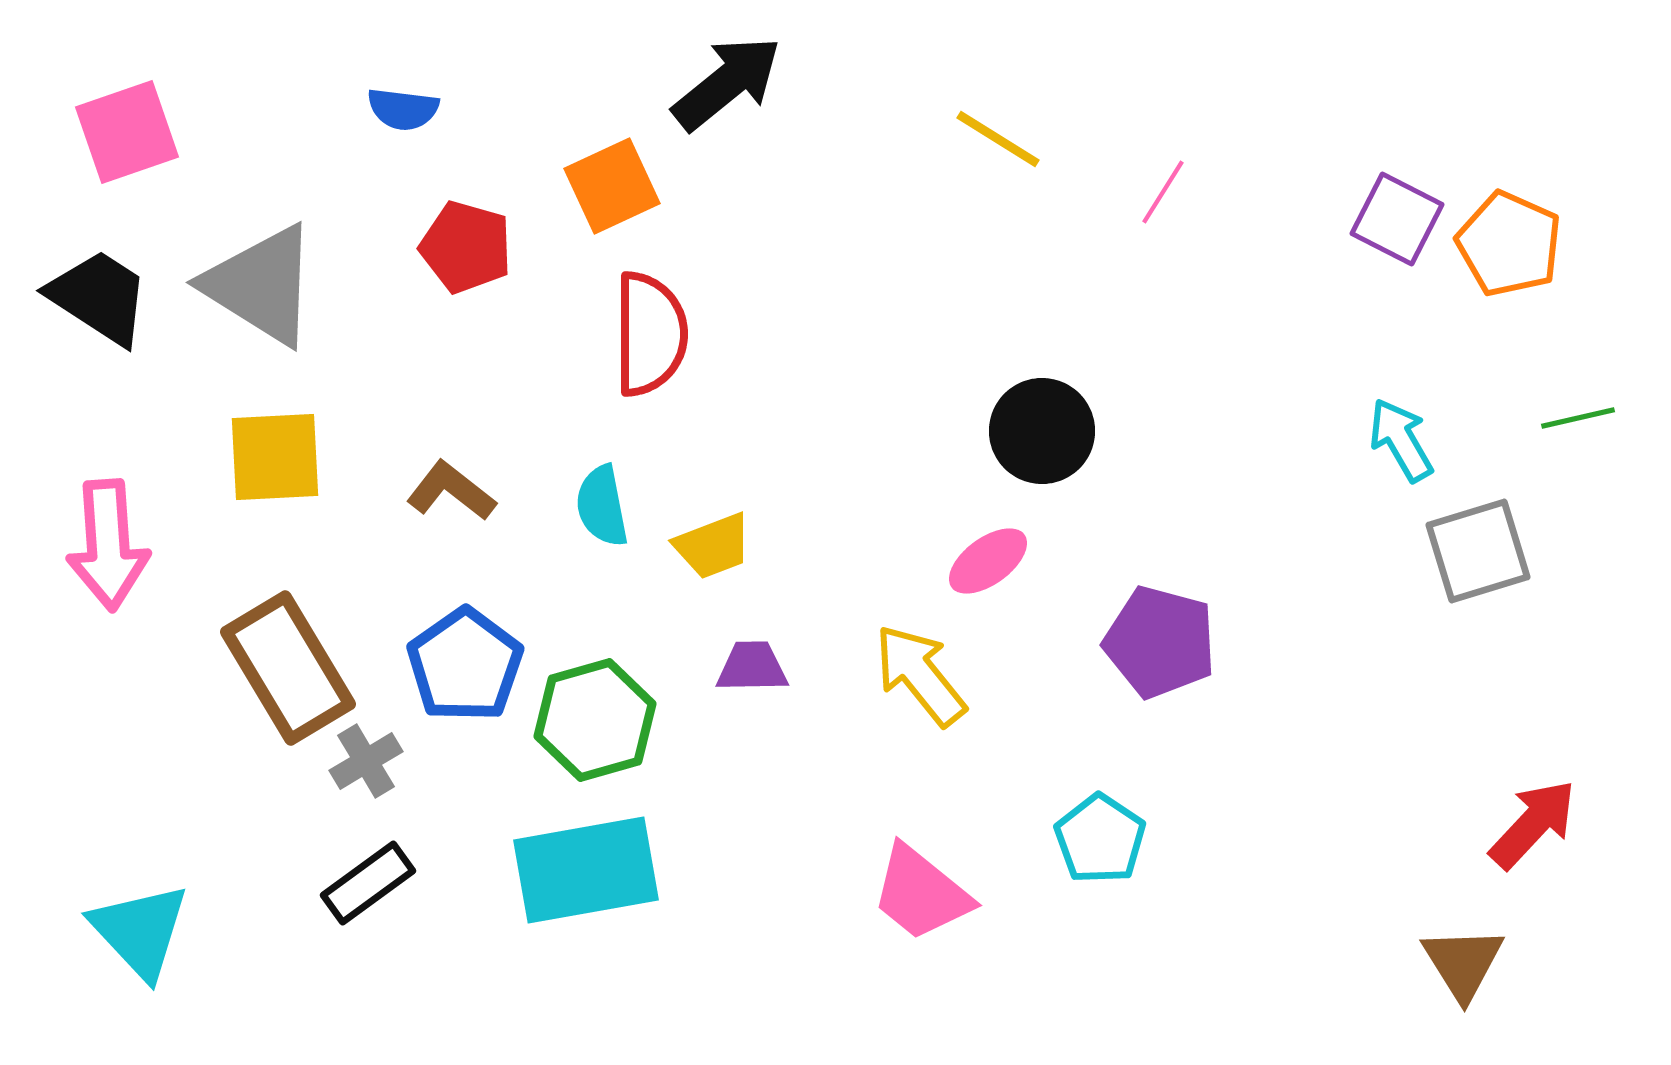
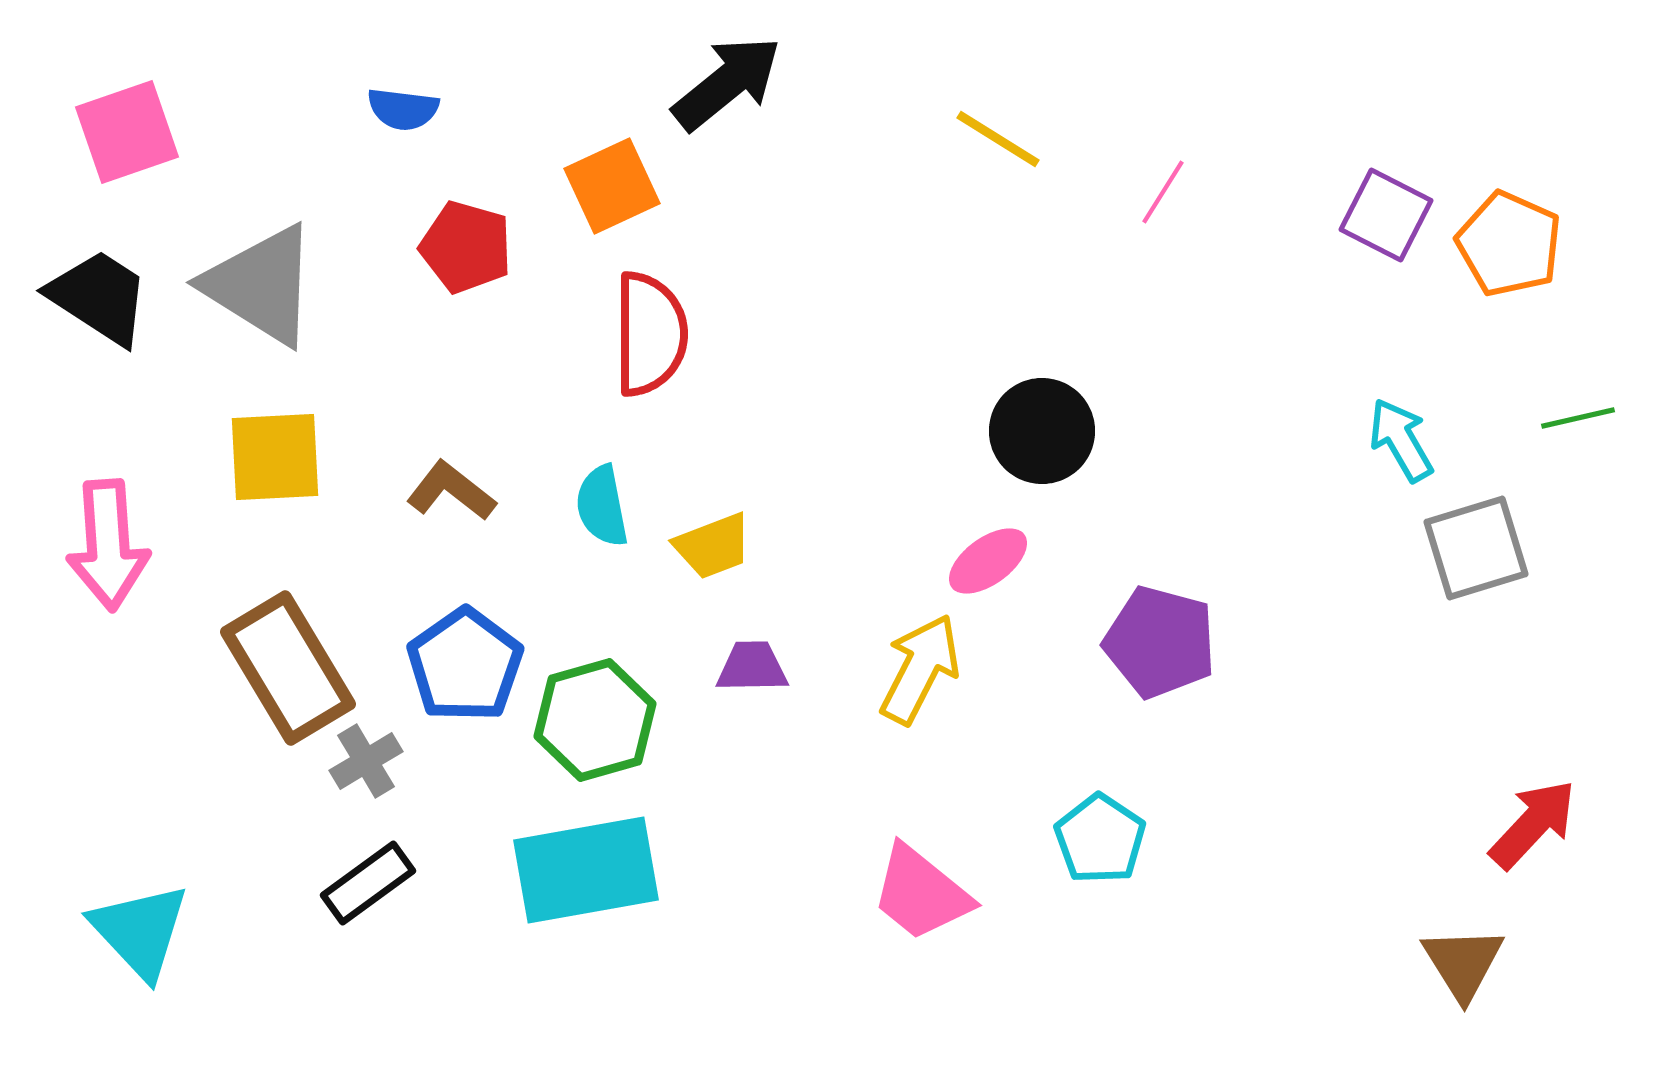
purple square: moved 11 px left, 4 px up
gray square: moved 2 px left, 3 px up
yellow arrow: moved 6 px up; rotated 66 degrees clockwise
